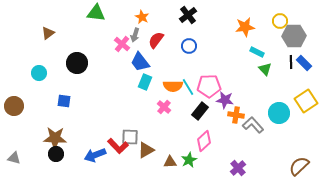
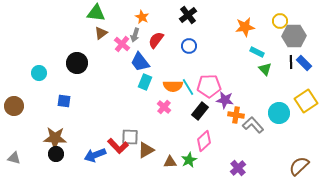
brown triangle at (48, 33): moved 53 px right
